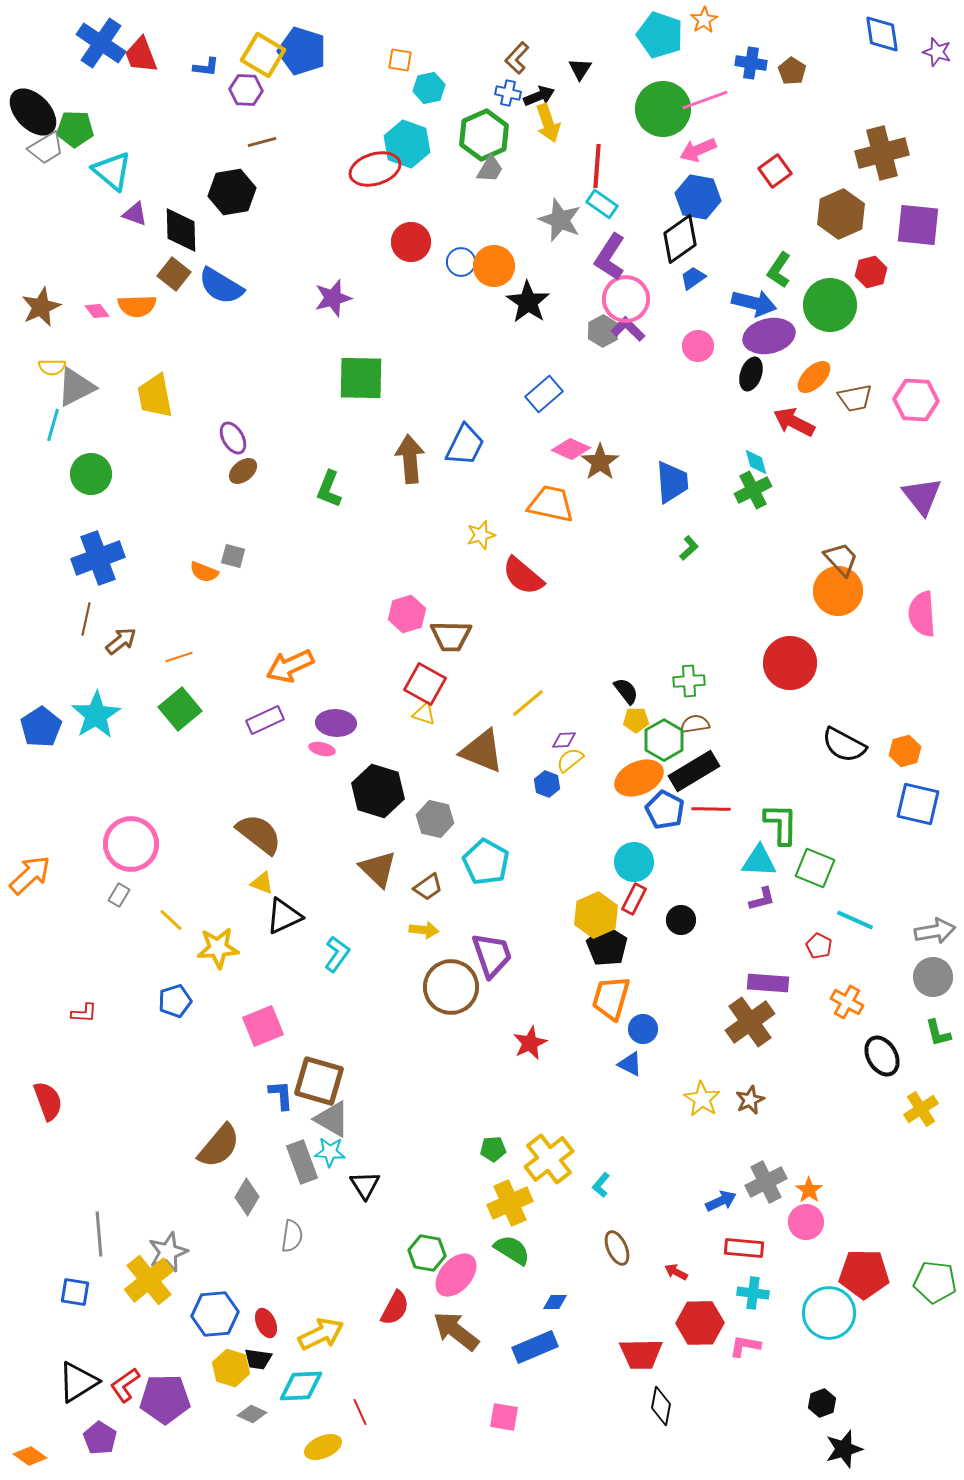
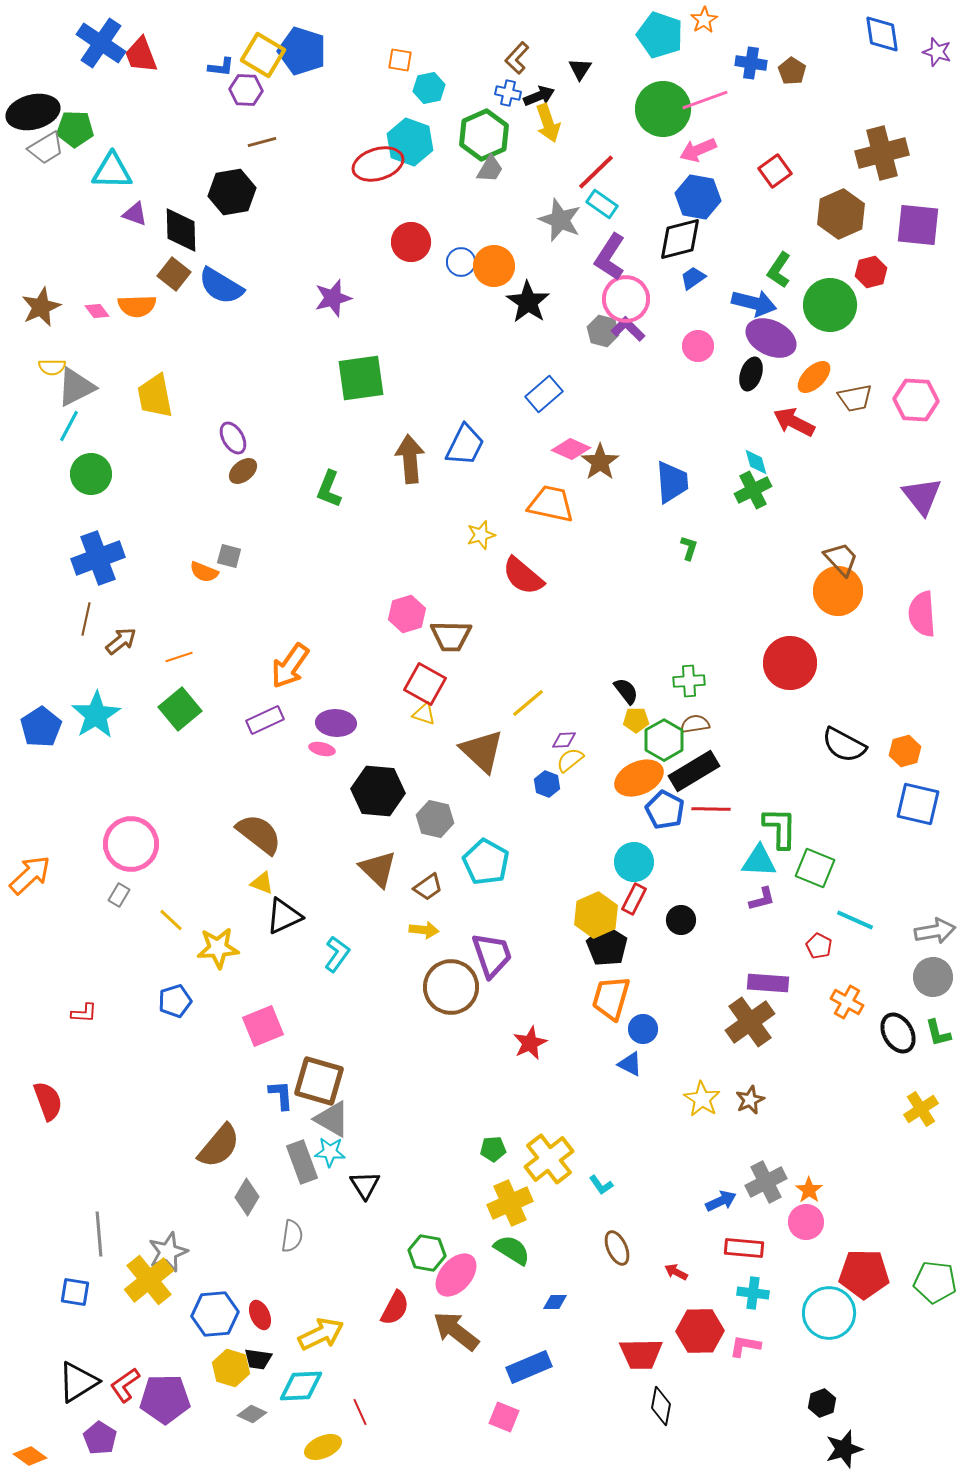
blue L-shape at (206, 67): moved 15 px right
black ellipse at (33, 112): rotated 60 degrees counterclockwise
cyan hexagon at (407, 144): moved 3 px right, 2 px up
red line at (597, 166): moved 1 px left, 6 px down; rotated 42 degrees clockwise
red ellipse at (375, 169): moved 3 px right, 5 px up
cyan triangle at (112, 171): rotated 39 degrees counterclockwise
black diamond at (680, 239): rotated 21 degrees clockwise
gray hexagon at (603, 331): rotated 16 degrees counterclockwise
purple ellipse at (769, 336): moved 2 px right, 2 px down; rotated 39 degrees clockwise
green square at (361, 378): rotated 9 degrees counterclockwise
cyan line at (53, 425): moved 16 px right, 1 px down; rotated 12 degrees clockwise
green L-shape at (689, 548): rotated 30 degrees counterclockwise
gray square at (233, 556): moved 4 px left
orange arrow at (290, 666): rotated 30 degrees counterclockwise
brown triangle at (482, 751): rotated 21 degrees clockwise
black hexagon at (378, 791): rotated 12 degrees counterclockwise
green L-shape at (781, 824): moved 1 px left, 4 px down
black ellipse at (882, 1056): moved 16 px right, 23 px up
cyan L-shape at (601, 1185): rotated 75 degrees counterclockwise
red ellipse at (266, 1323): moved 6 px left, 8 px up
red hexagon at (700, 1323): moved 8 px down
blue rectangle at (535, 1347): moved 6 px left, 20 px down
pink square at (504, 1417): rotated 12 degrees clockwise
